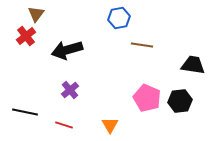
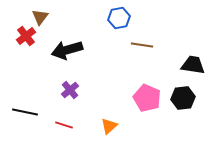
brown triangle: moved 4 px right, 3 px down
black hexagon: moved 3 px right, 3 px up
orange triangle: moved 1 px left, 1 px down; rotated 18 degrees clockwise
